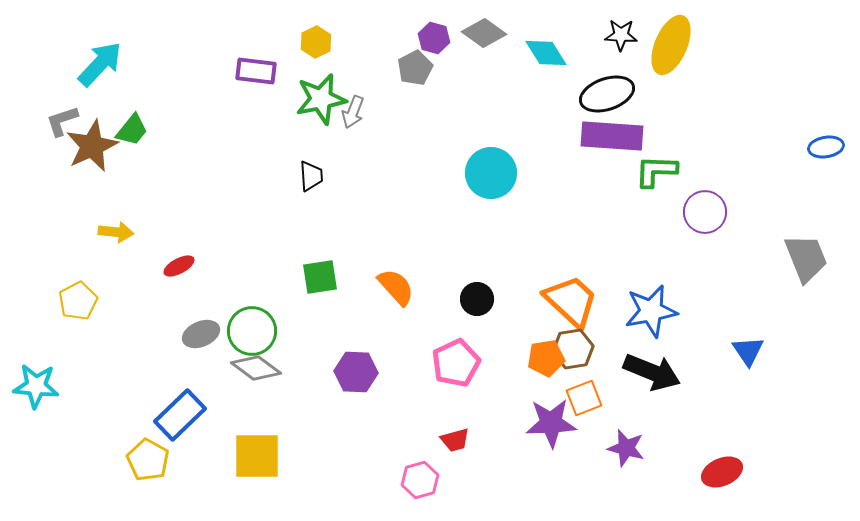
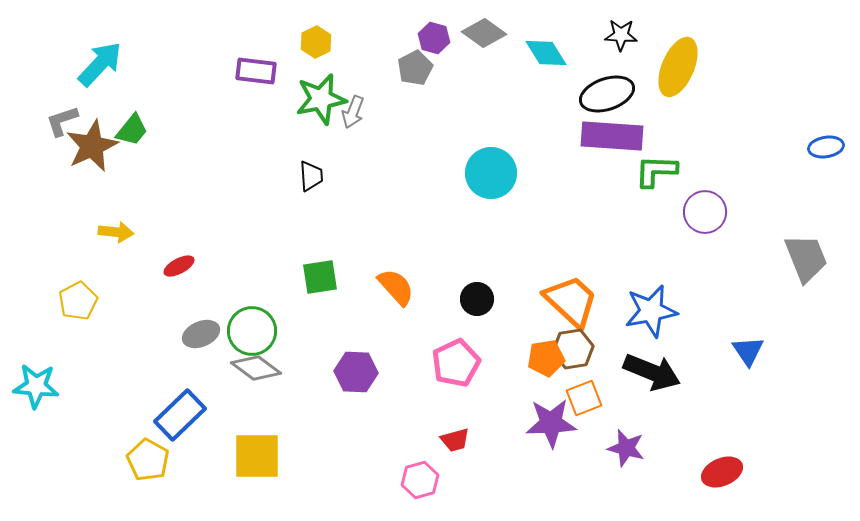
yellow ellipse at (671, 45): moved 7 px right, 22 px down
